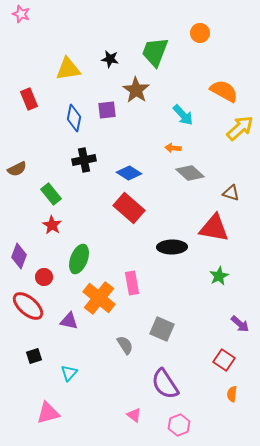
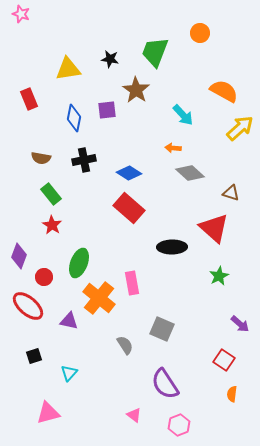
brown semicircle at (17, 169): moved 24 px right, 11 px up; rotated 36 degrees clockwise
red triangle at (214, 228): rotated 32 degrees clockwise
green ellipse at (79, 259): moved 4 px down
